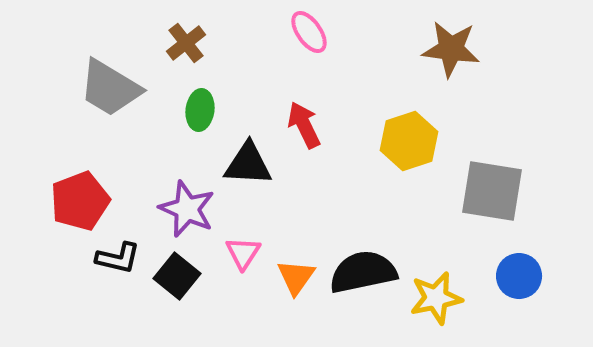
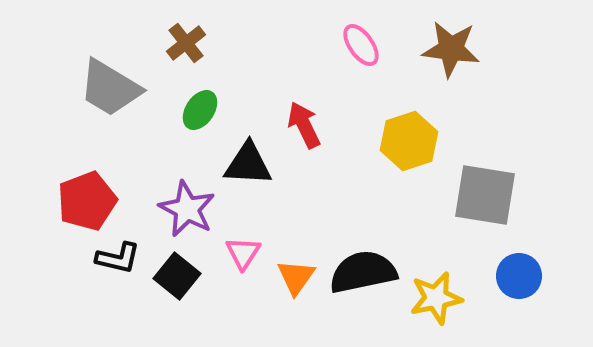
pink ellipse: moved 52 px right, 13 px down
green ellipse: rotated 27 degrees clockwise
gray square: moved 7 px left, 4 px down
red pentagon: moved 7 px right
purple star: rotated 4 degrees clockwise
